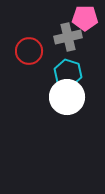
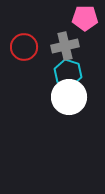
gray cross: moved 3 px left, 9 px down
red circle: moved 5 px left, 4 px up
white circle: moved 2 px right
